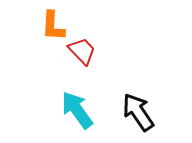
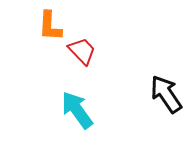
orange L-shape: moved 3 px left
black arrow: moved 28 px right, 18 px up
